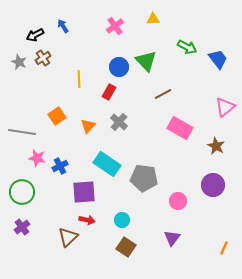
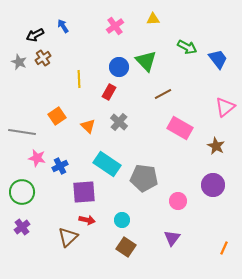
orange triangle: rotated 28 degrees counterclockwise
